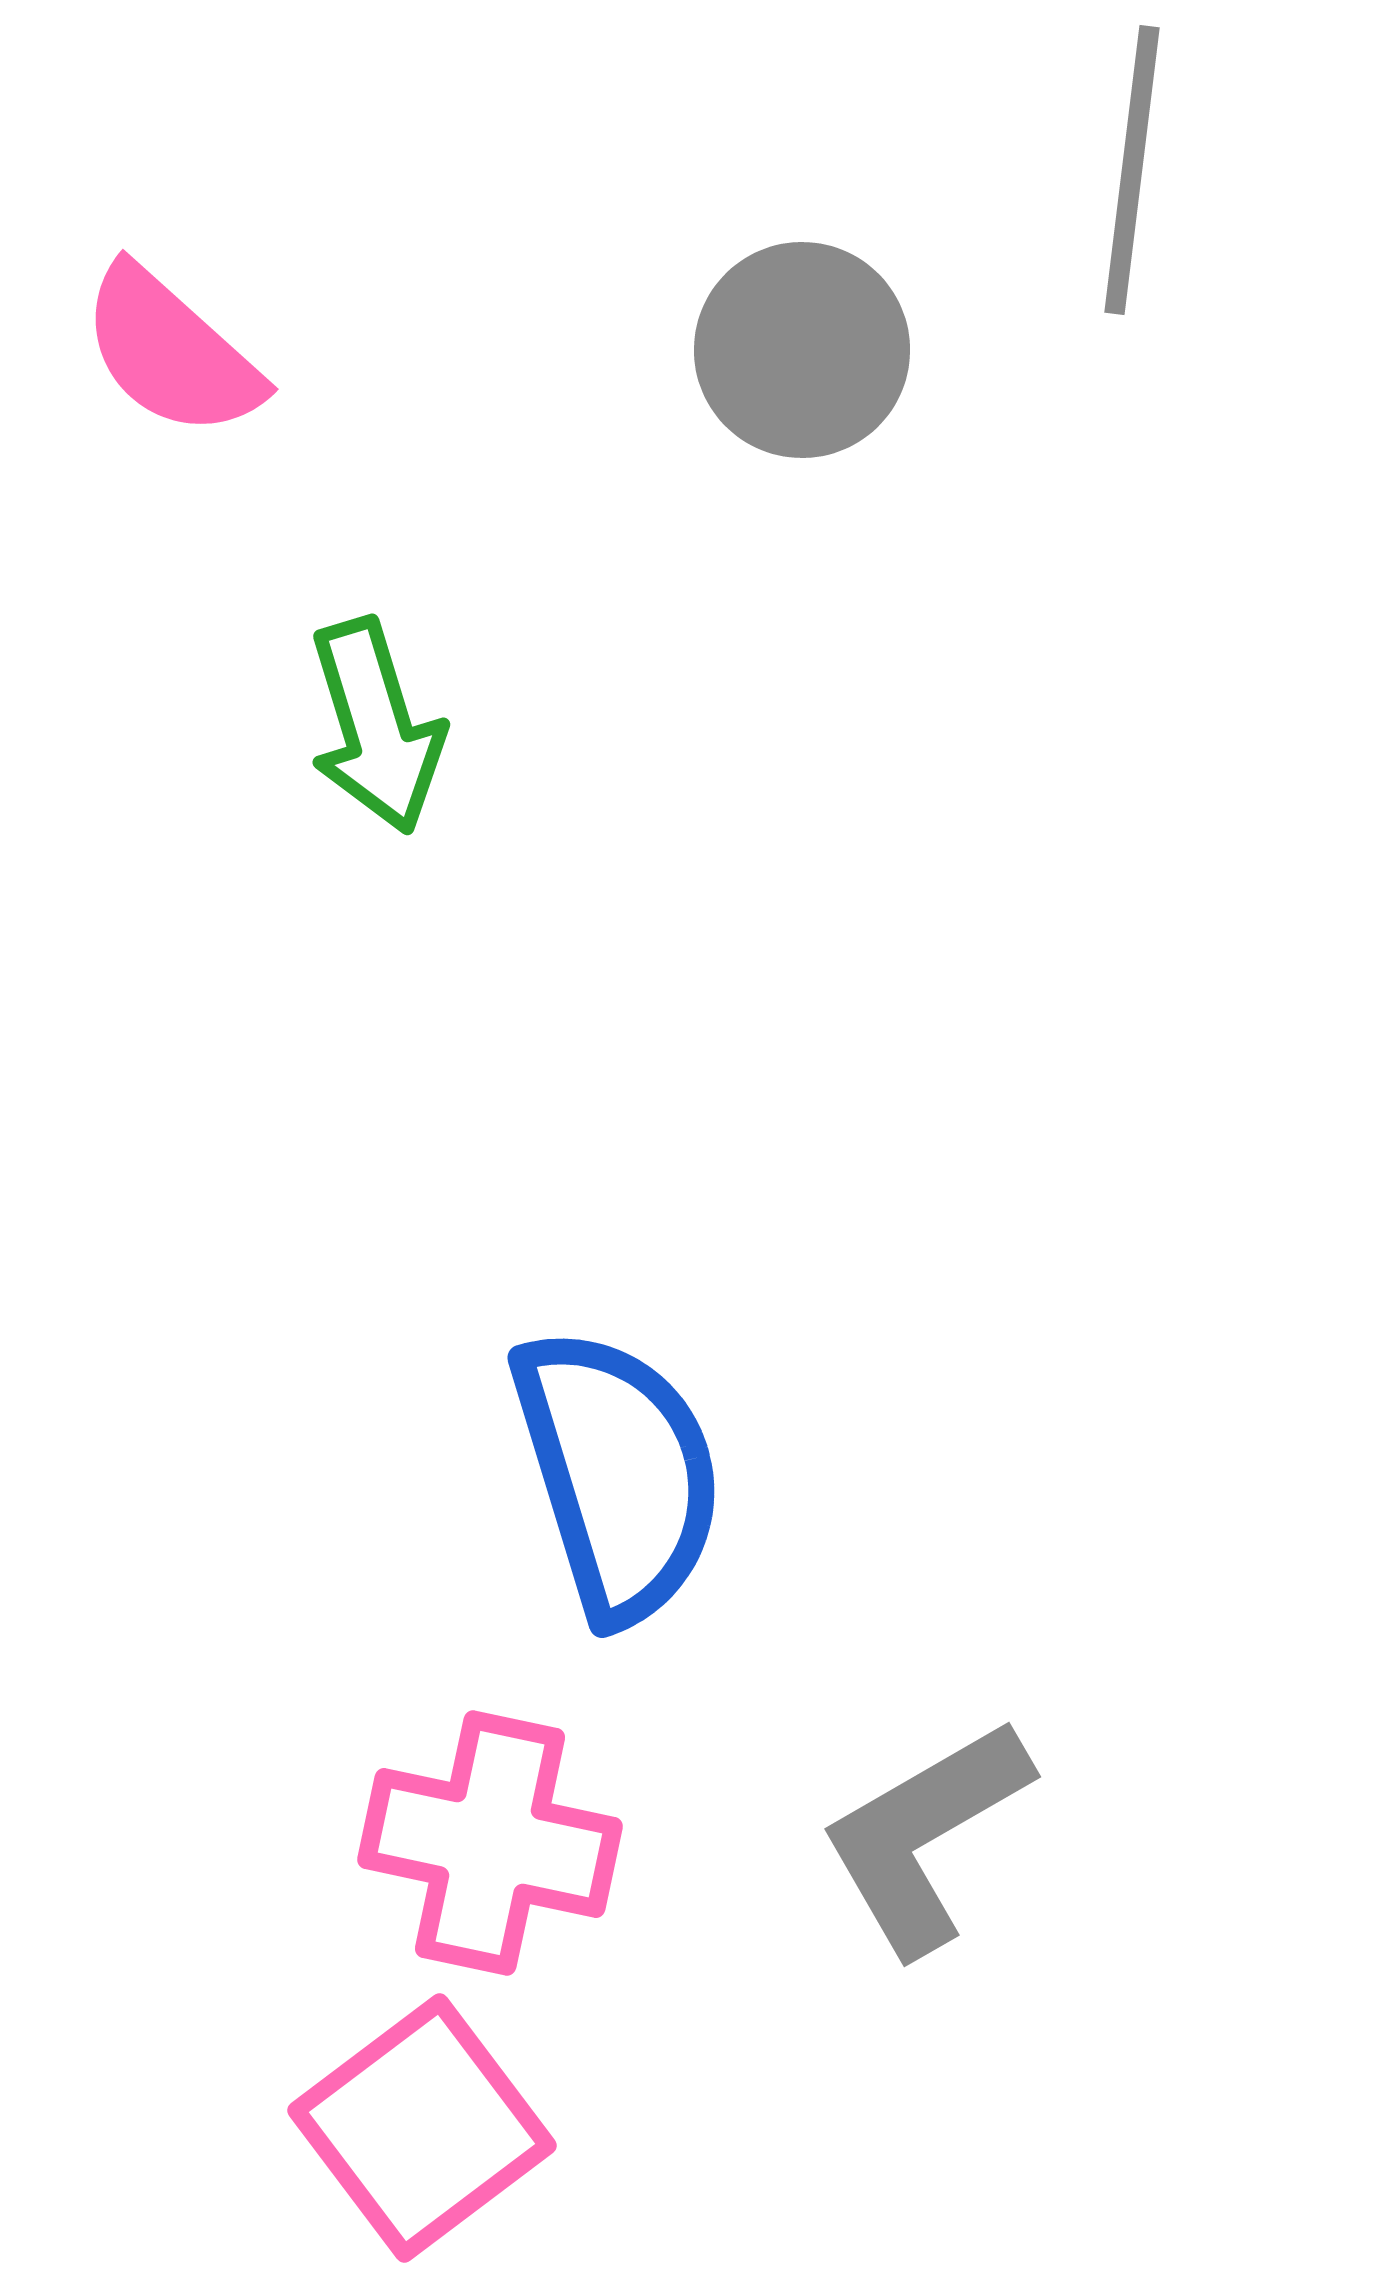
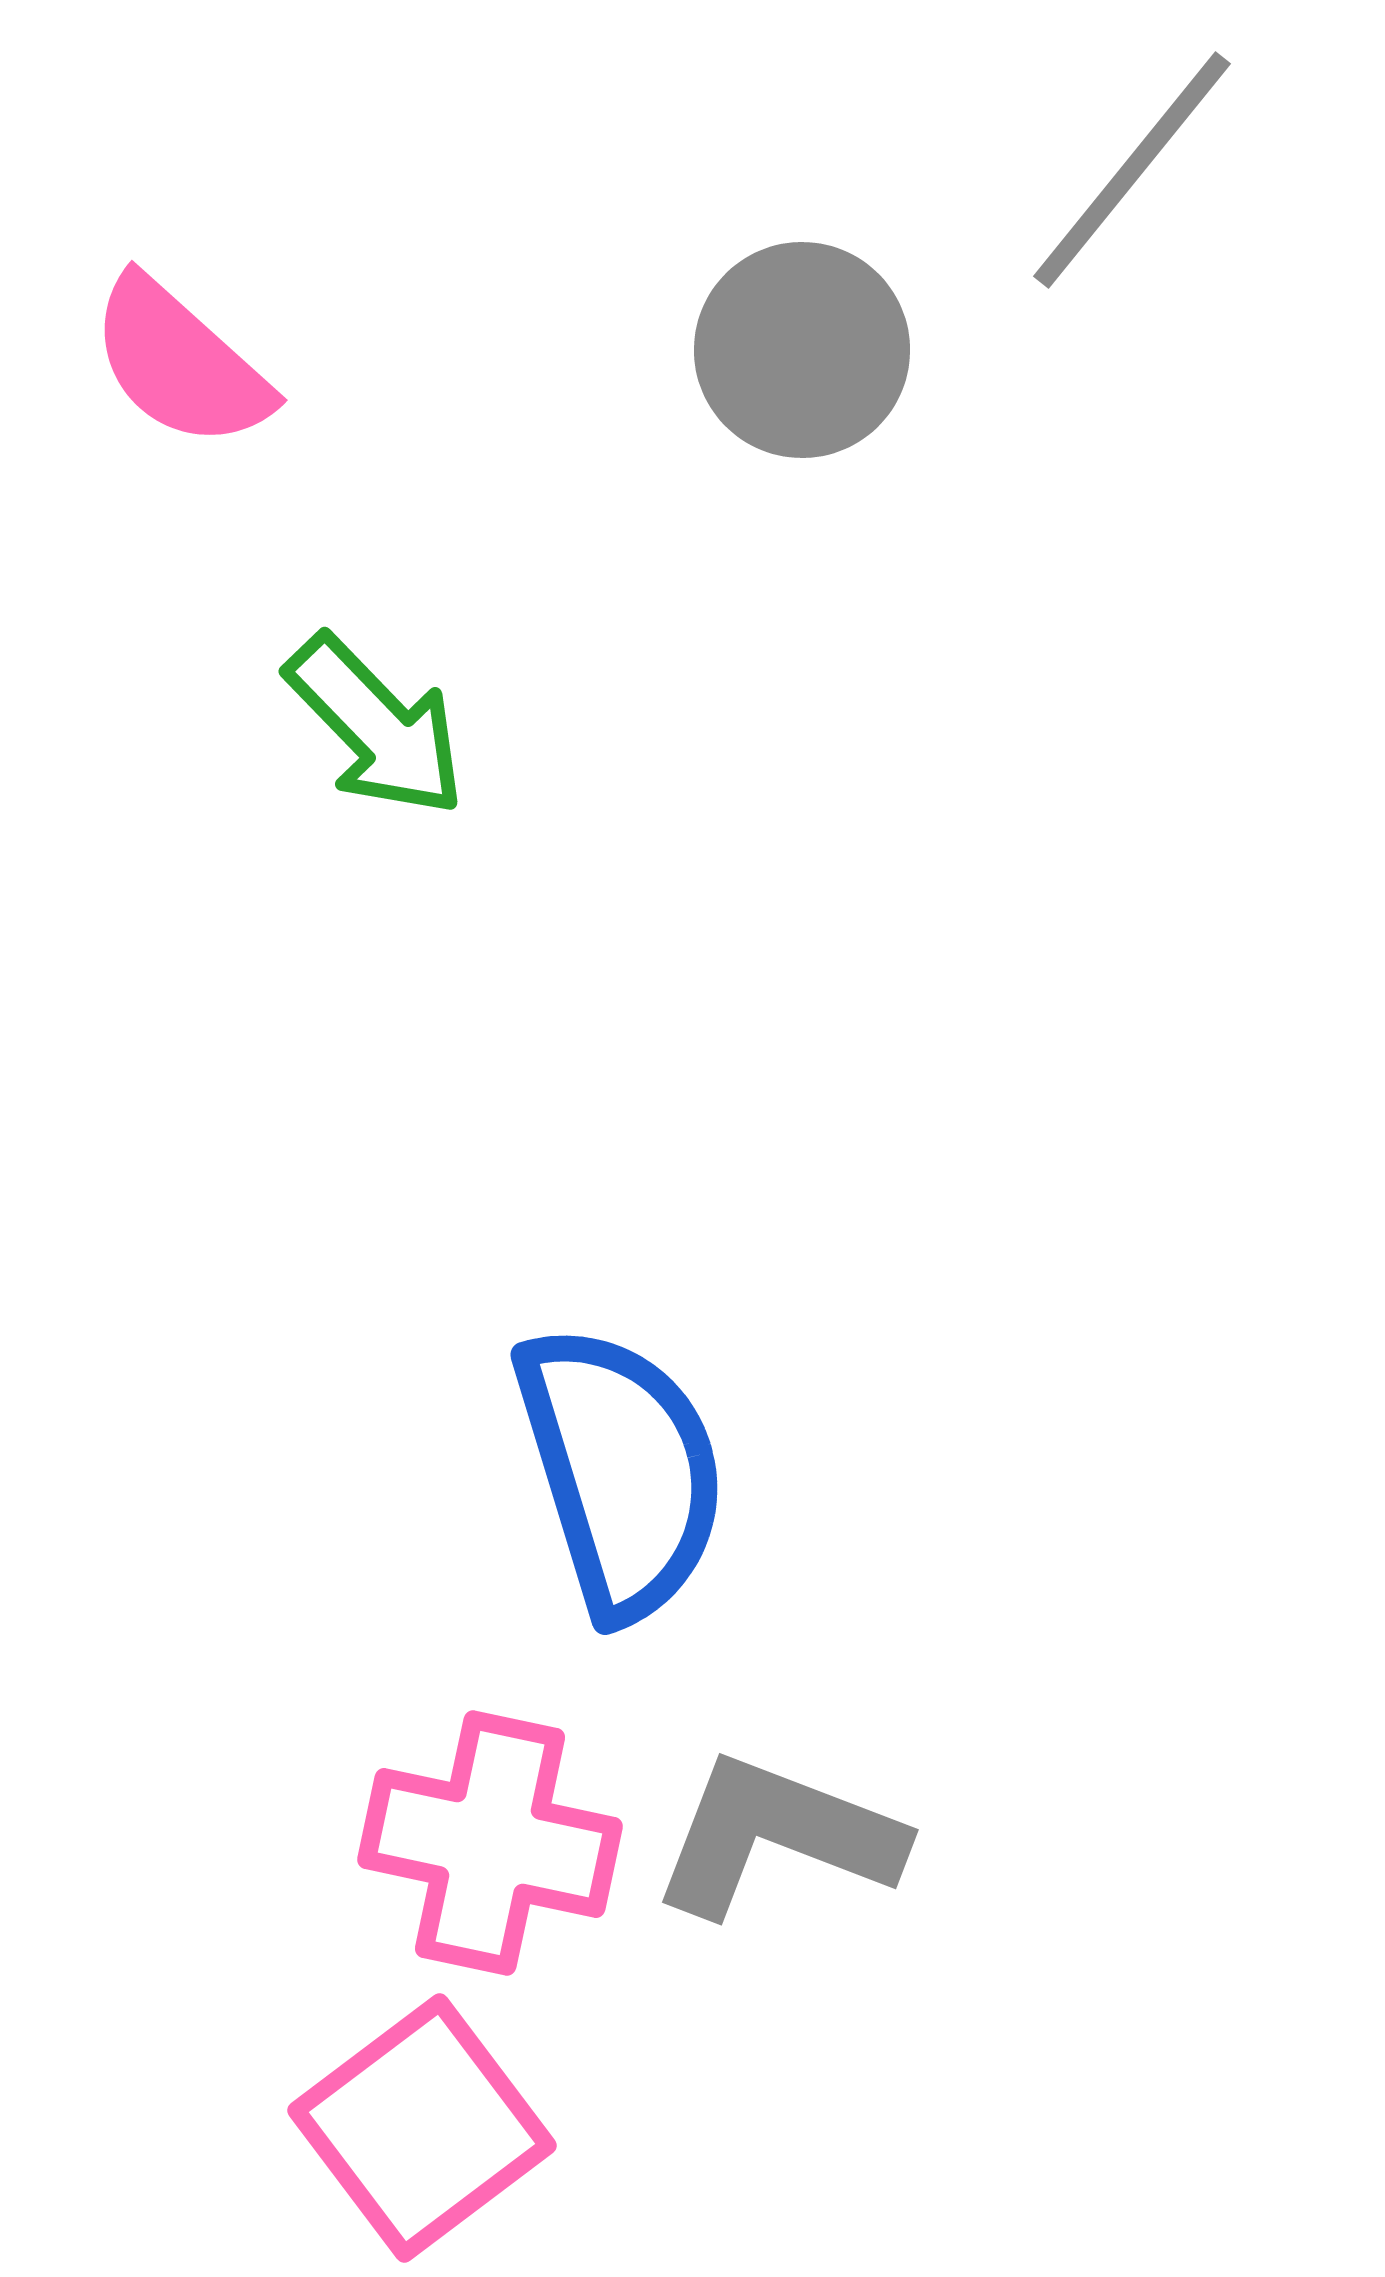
gray line: rotated 32 degrees clockwise
pink semicircle: moved 9 px right, 11 px down
green arrow: rotated 27 degrees counterclockwise
blue semicircle: moved 3 px right, 3 px up
gray L-shape: moved 148 px left; rotated 51 degrees clockwise
